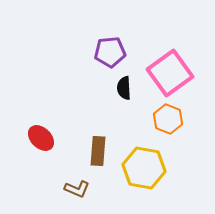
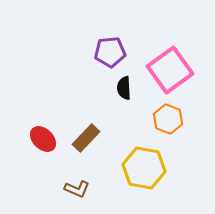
pink square: moved 3 px up
red ellipse: moved 2 px right, 1 px down
brown rectangle: moved 12 px left, 13 px up; rotated 40 degrees clockwise
